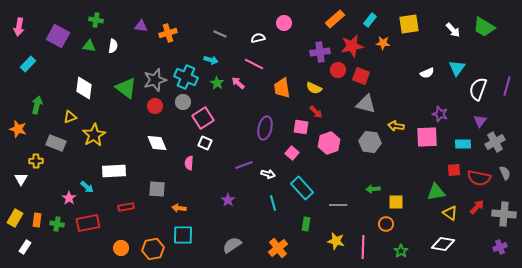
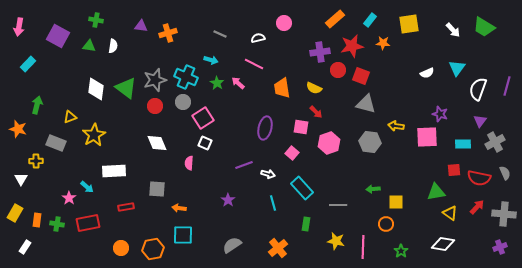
white diamond at (84, 88): moved 12 px right, 1 px down
yellow rectangle at (15, 218): moved 5 px up
